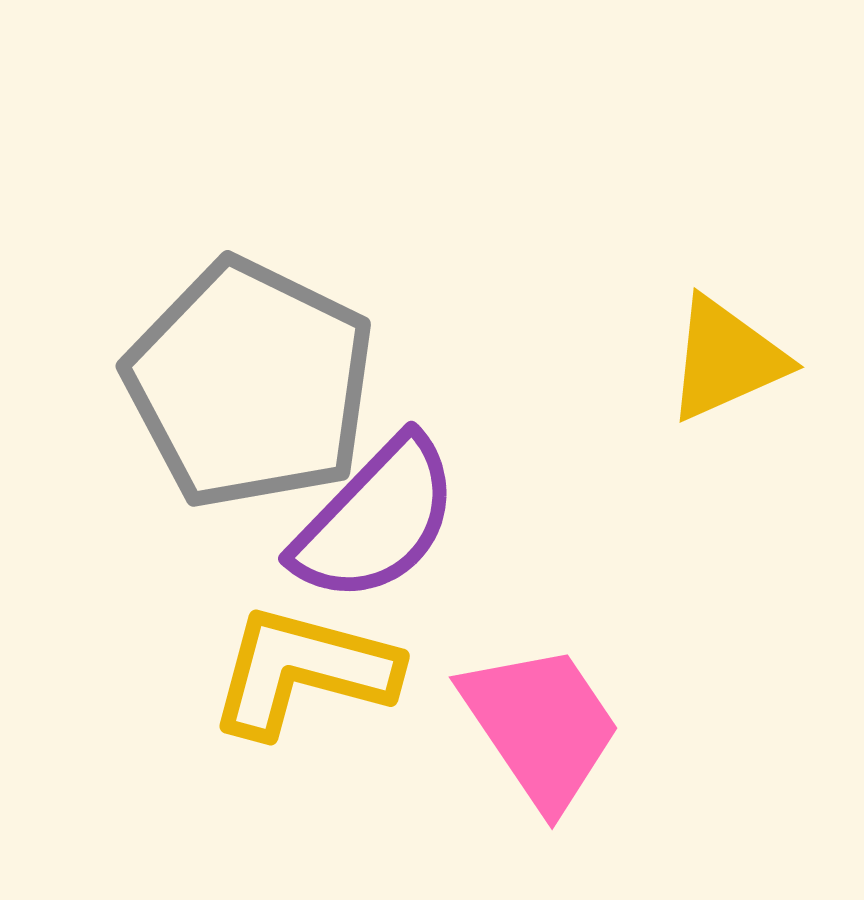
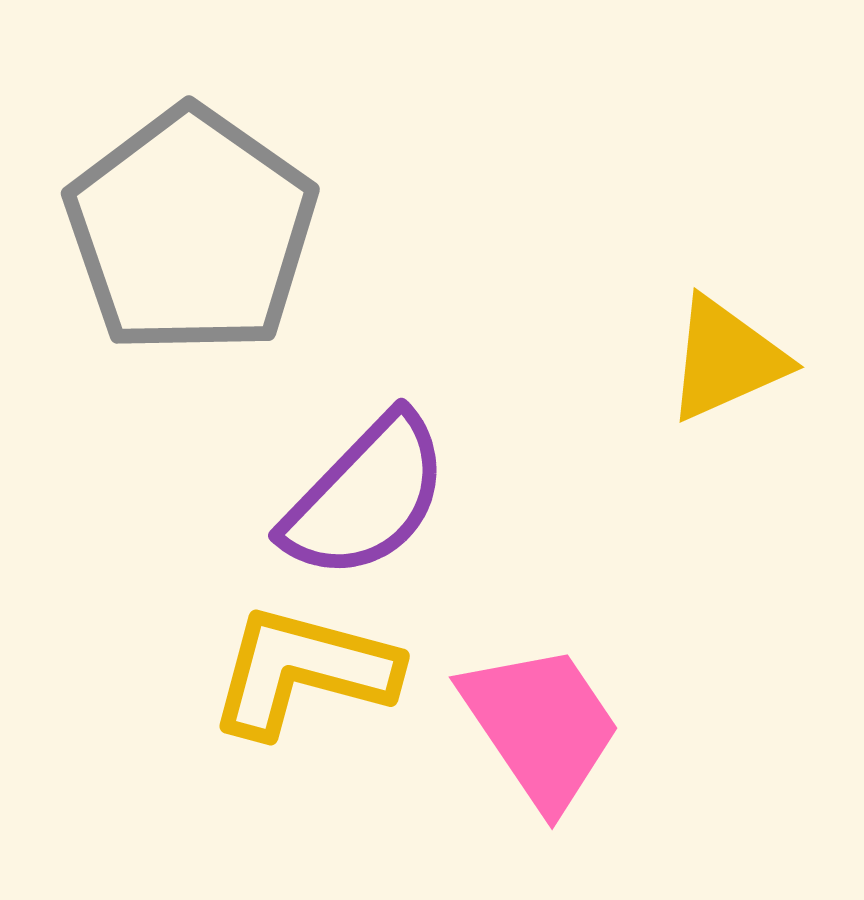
gray pentagon: moved 59 px left, 153 px up; rotated 9 degrees clockwise
purple semicircle: moved 10 px left, 23 px up
